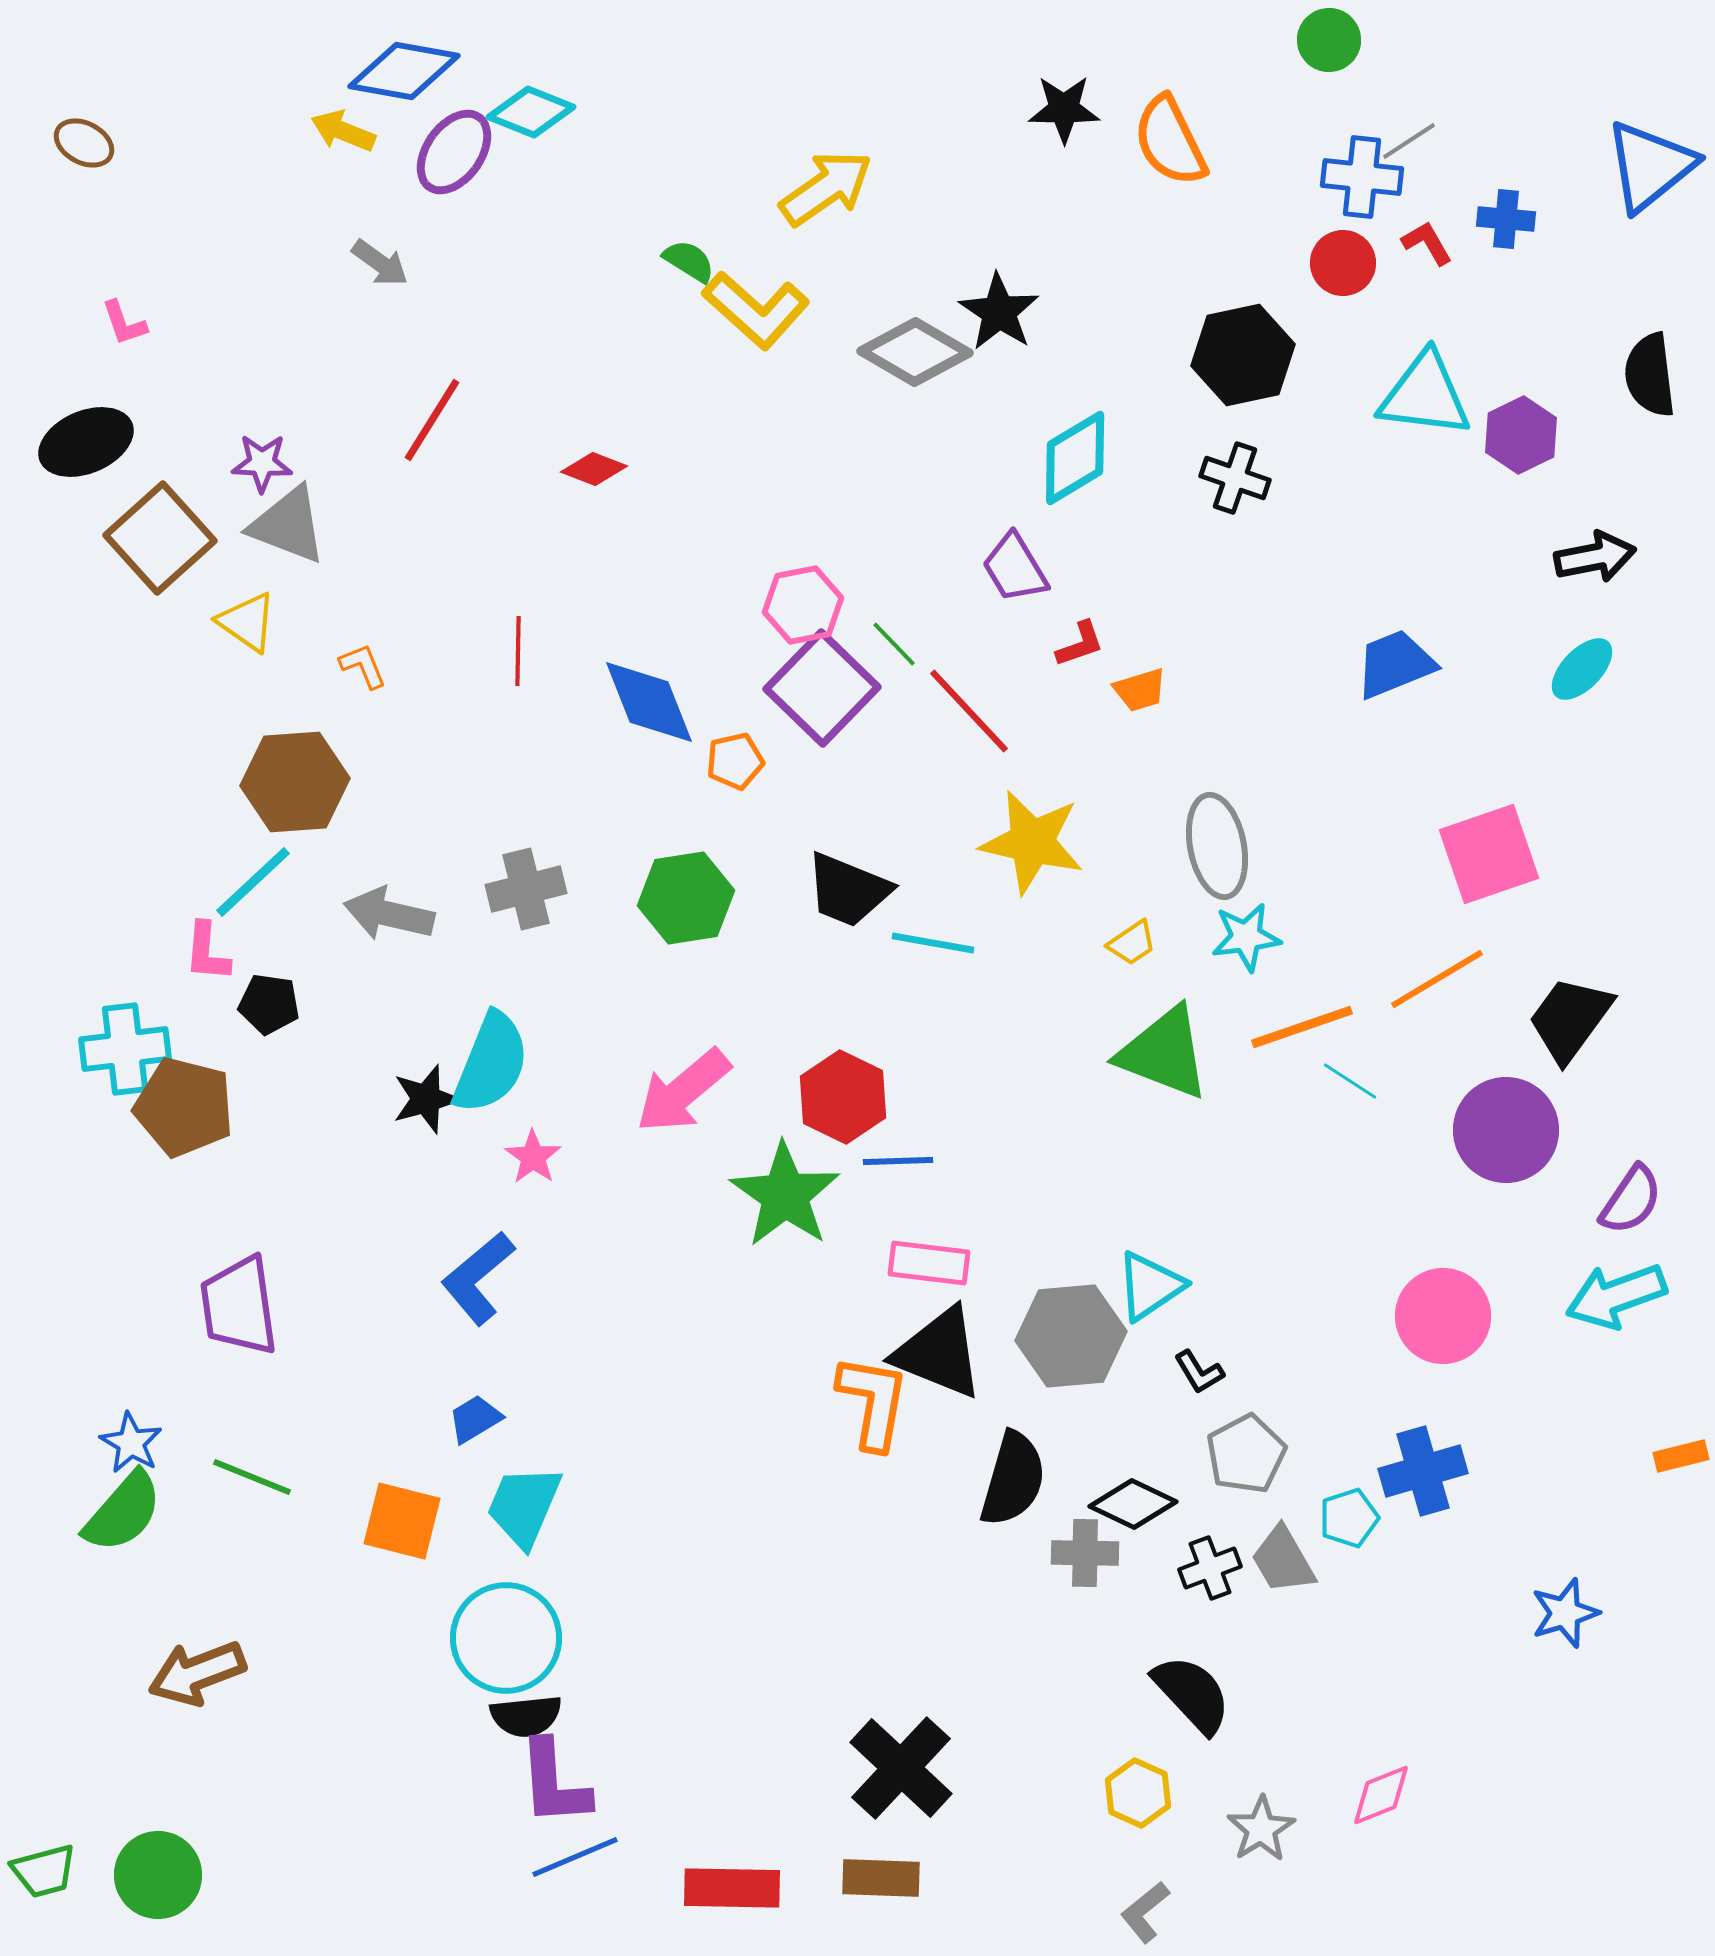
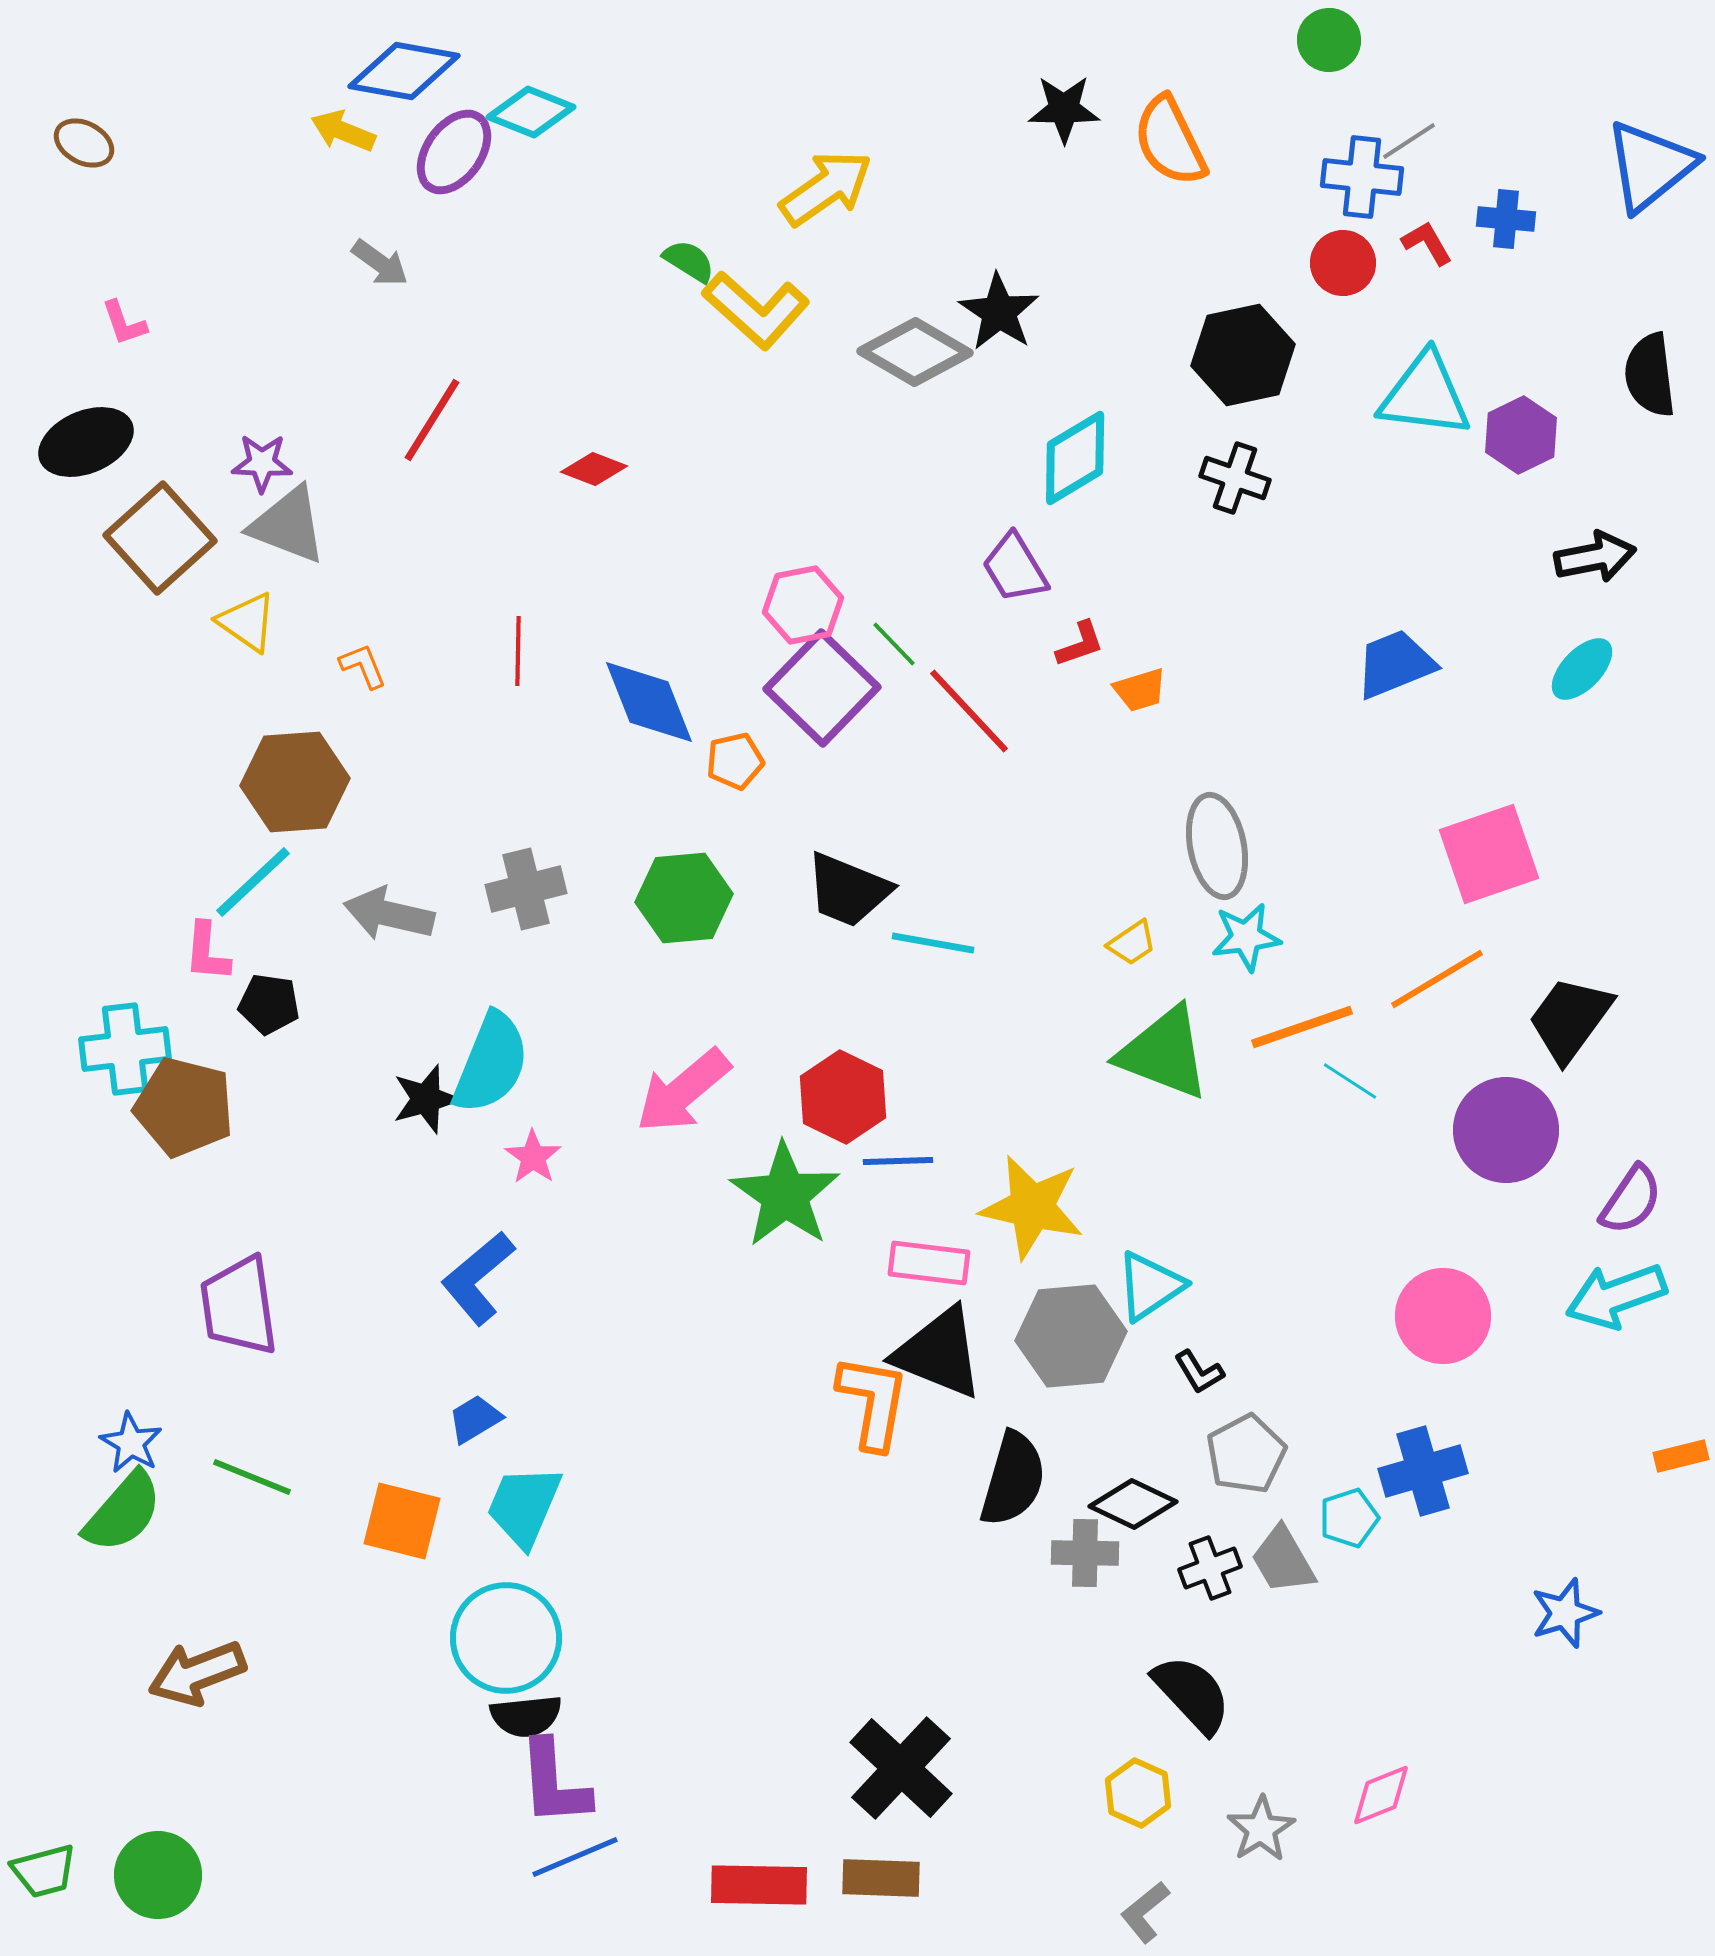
yellow star at (1032, 842): moved 365 px down
green hexagon at (686, 898): moved 2 px left; rotated 4 degrees clockwise
red rectangle at (732, 1888): moved 27 px right, 3 px up
